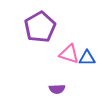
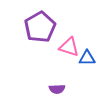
pink triangle: moved 7 px up
